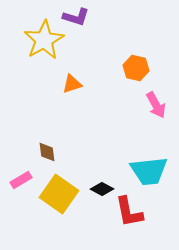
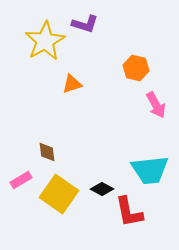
purple L-shape: moved 9 px right, 7 px down
yellow star: moved 1 px right, 1 px down
cyan trapezoid: moved 1 px right, 1 px up
